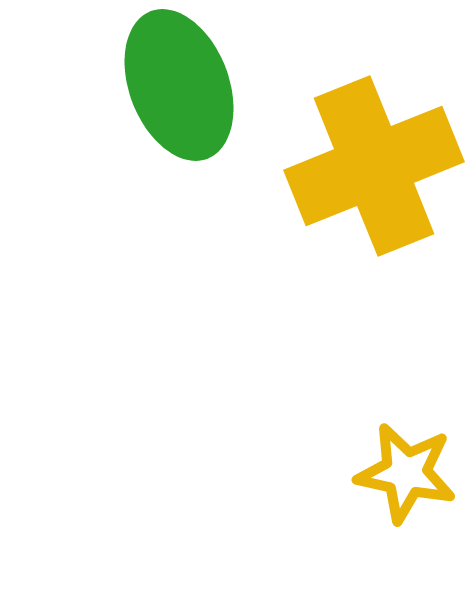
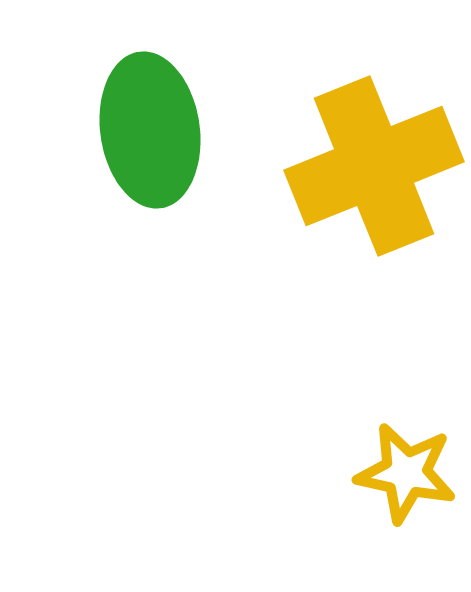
green ellipse: moved 29 px left, 45 px down; rotated 13 degrees clockwise
